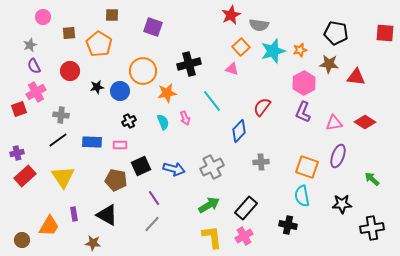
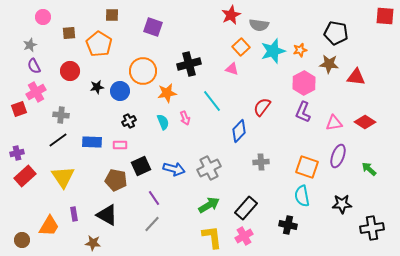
red square at (385, 33): moved 17 px up
gray cross at (212, 167): moved 3 px left, 1 px down
green arrow at (372, 179): moved 3 px left, 10 px up
